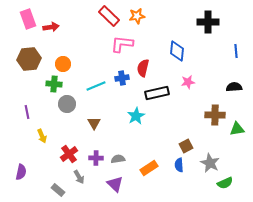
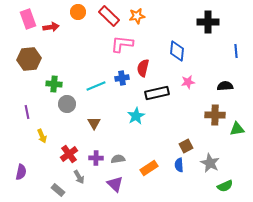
orange circle: moved 15 px right, 52 px up
black semicircle: moved 9 px left, 1 px up
green semicircle: moved 3 px down
